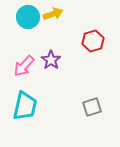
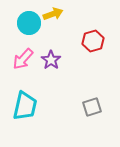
cyan circle: moved 1 px right, 6 px down
pink arrow: moved 1 px left, 7 px up
